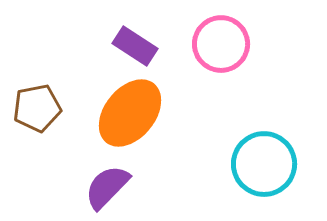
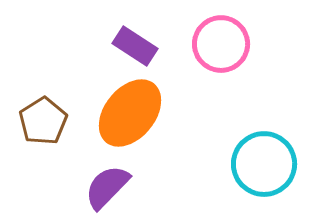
brown pentagon: moved 6 px right, 13 px down; rotated 21 degrees counterclockwise
